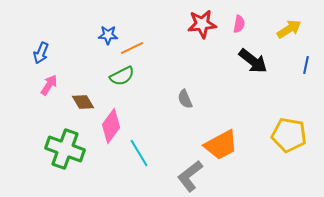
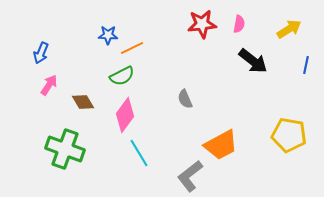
pink diamond: moved 14 px right, 11 px up
